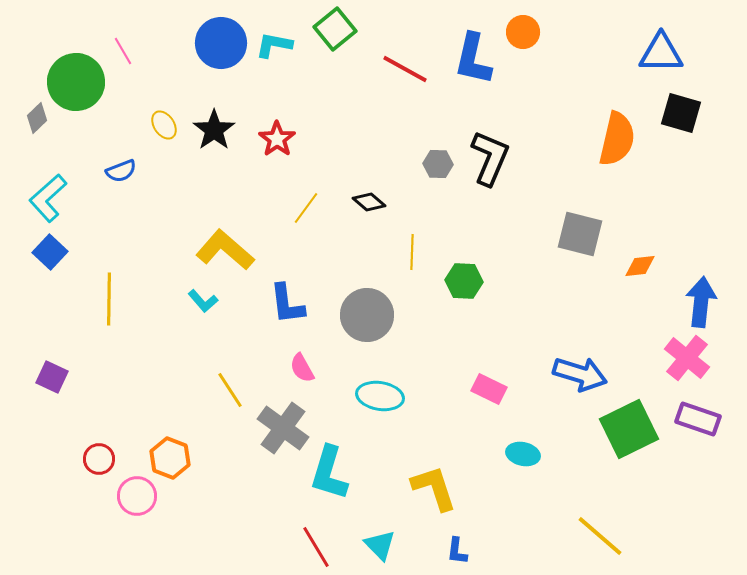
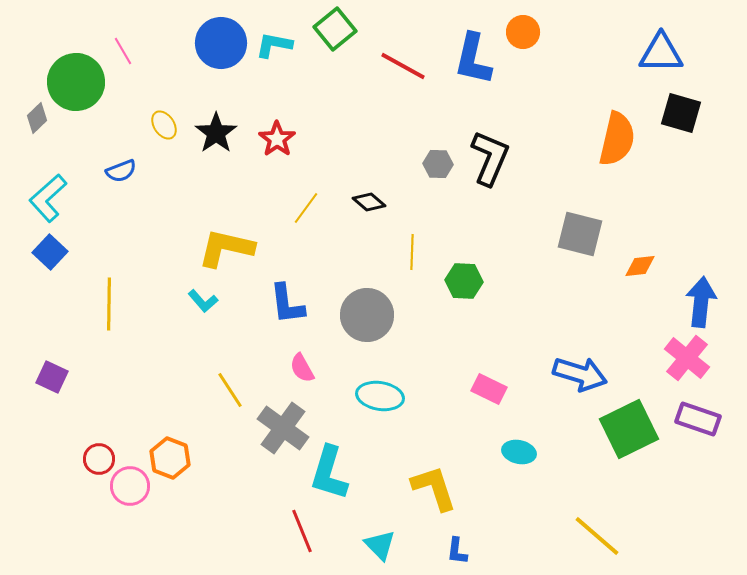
red line at (405, 69): moved 2 px left, 3 px up
black star at (214, 130): moved 2 px right, 3 px down
yellow L-shape at (225, 250): moved 1 px right, 2 px up; rotated 28 degrees counterclockwise
yellow line at (109, 299): moved 5 px down
cyan ellipse at (523, 454): moved 4 px left, 2 px up
pink circle at (137, 496): moved 7 px left, 10 px up
yellow line at (600, 536): moved 3 px left
red line at (316, 547): moved 14 px left, 16 px up; rotated 9 degrees clockwise
